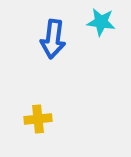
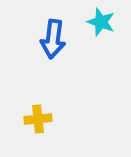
cyan star: rotated 12 degrees clockwise
